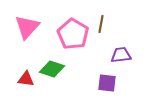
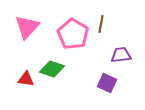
purple square: rotated 18 degrees clockwise
